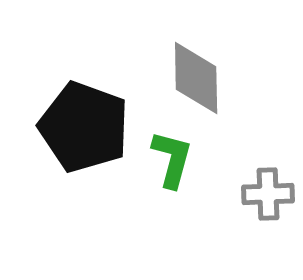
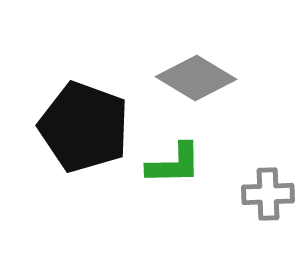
gray diamond: rotated 58 degrees counterclockwise
green L-shape: moved 2 px right, 5 px down; rotated 74 degrees clockwise
